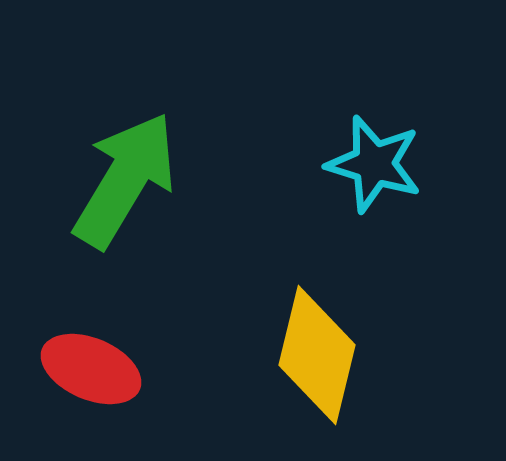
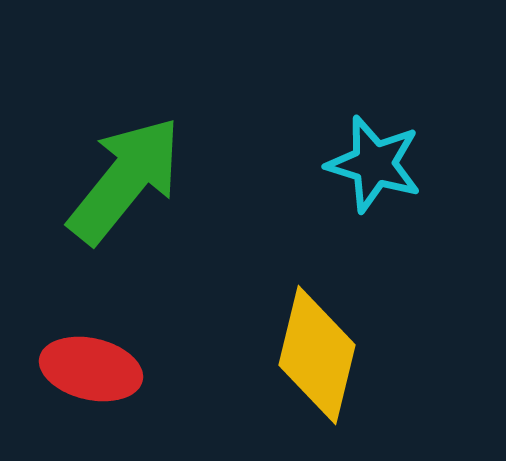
green arrow: rotated 8 degrees clockwise
red ellipse: rotated 10 degrees counterclockwise
